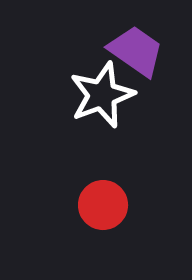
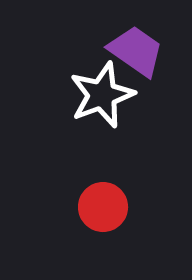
red circle: moved 2 px down
